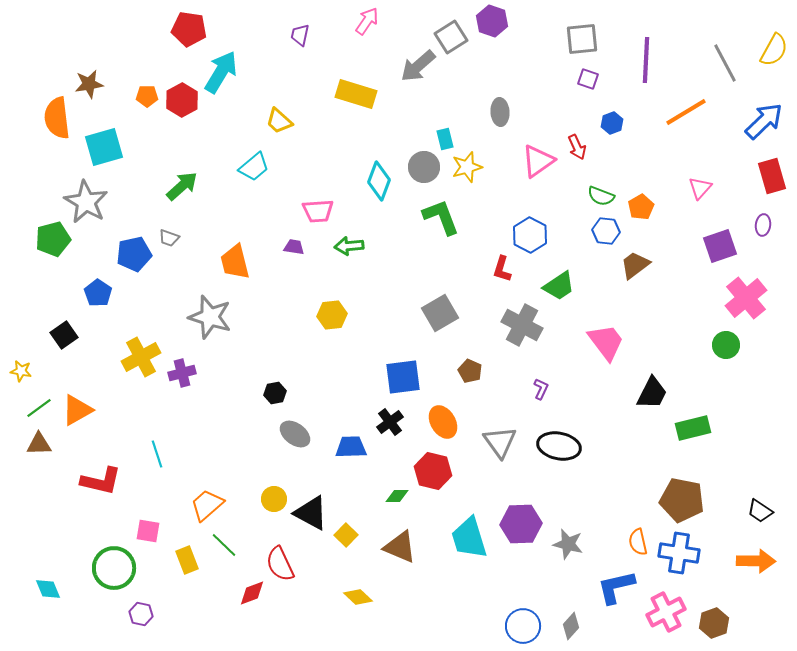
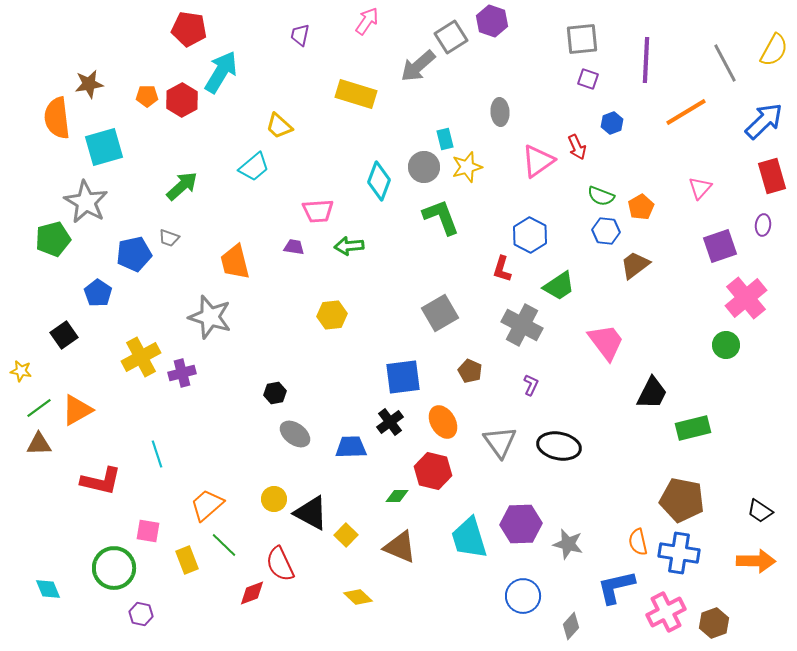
yellow trapezoid at (279, 121): moved 5 px down
purple L-shape at (541, 389): moved 10 px left, 4 px up
blue circle at (523, 626): moved 30 px up
